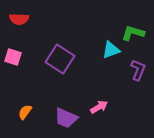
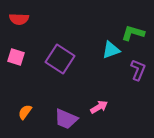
pink square: moved 3 px right
purple trapezoid: moved 1 px down
